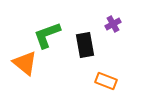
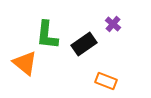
purple cross: rotated 21 degrees counterclockwise
green L-shape: rotated 64 degrees counterclockwise
black rectangle: moved 1 px left, 1 px up; rotated 65 degrees clockwise
